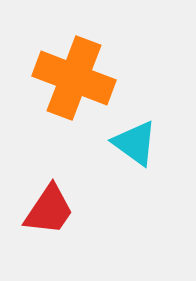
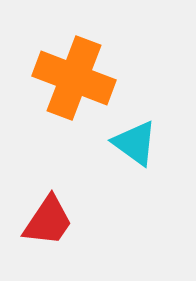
red trapezoid: moved 1 px left, 11 px down
